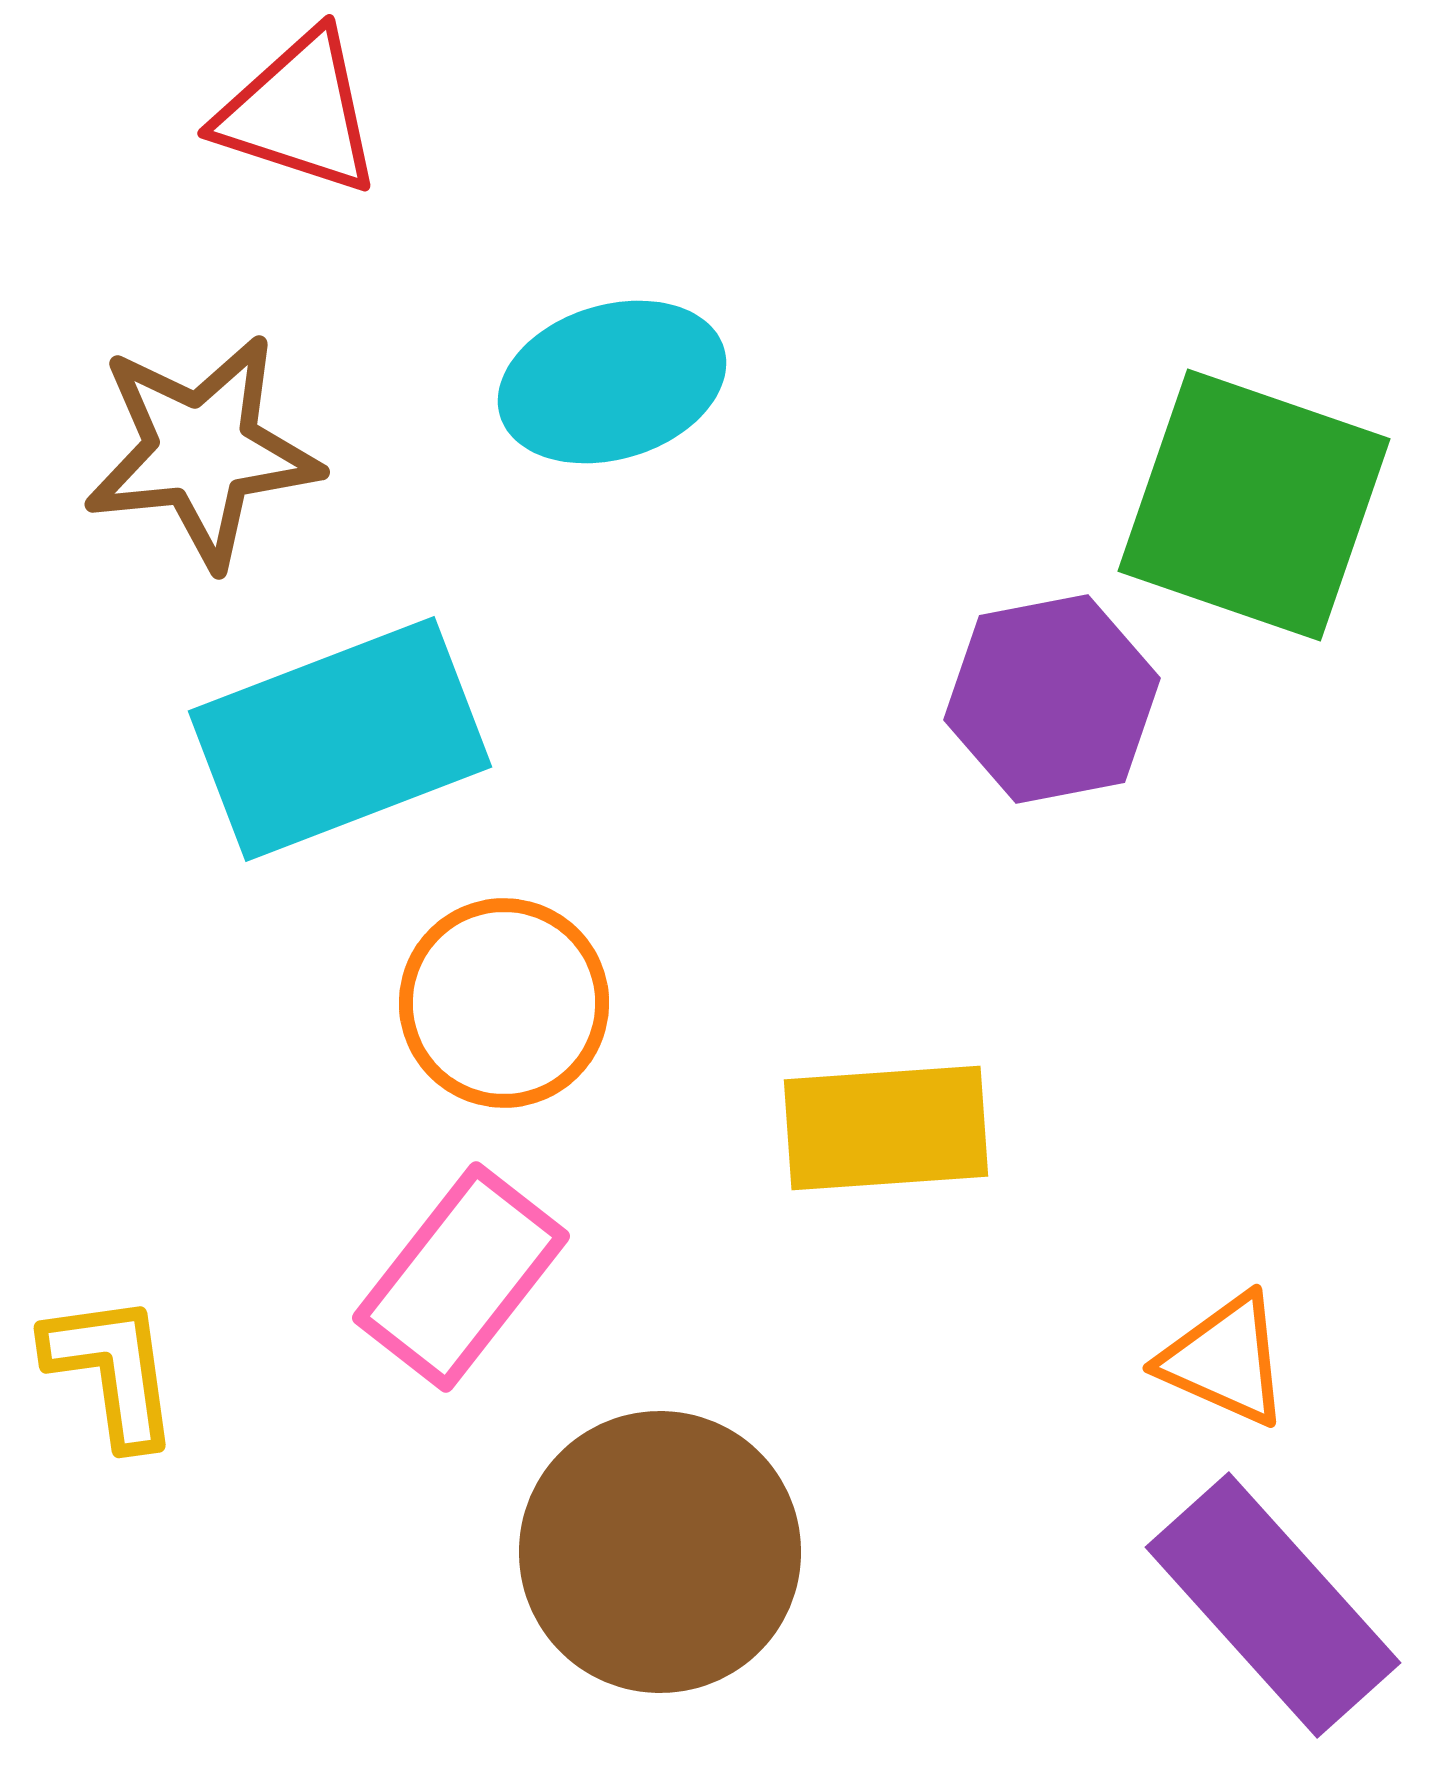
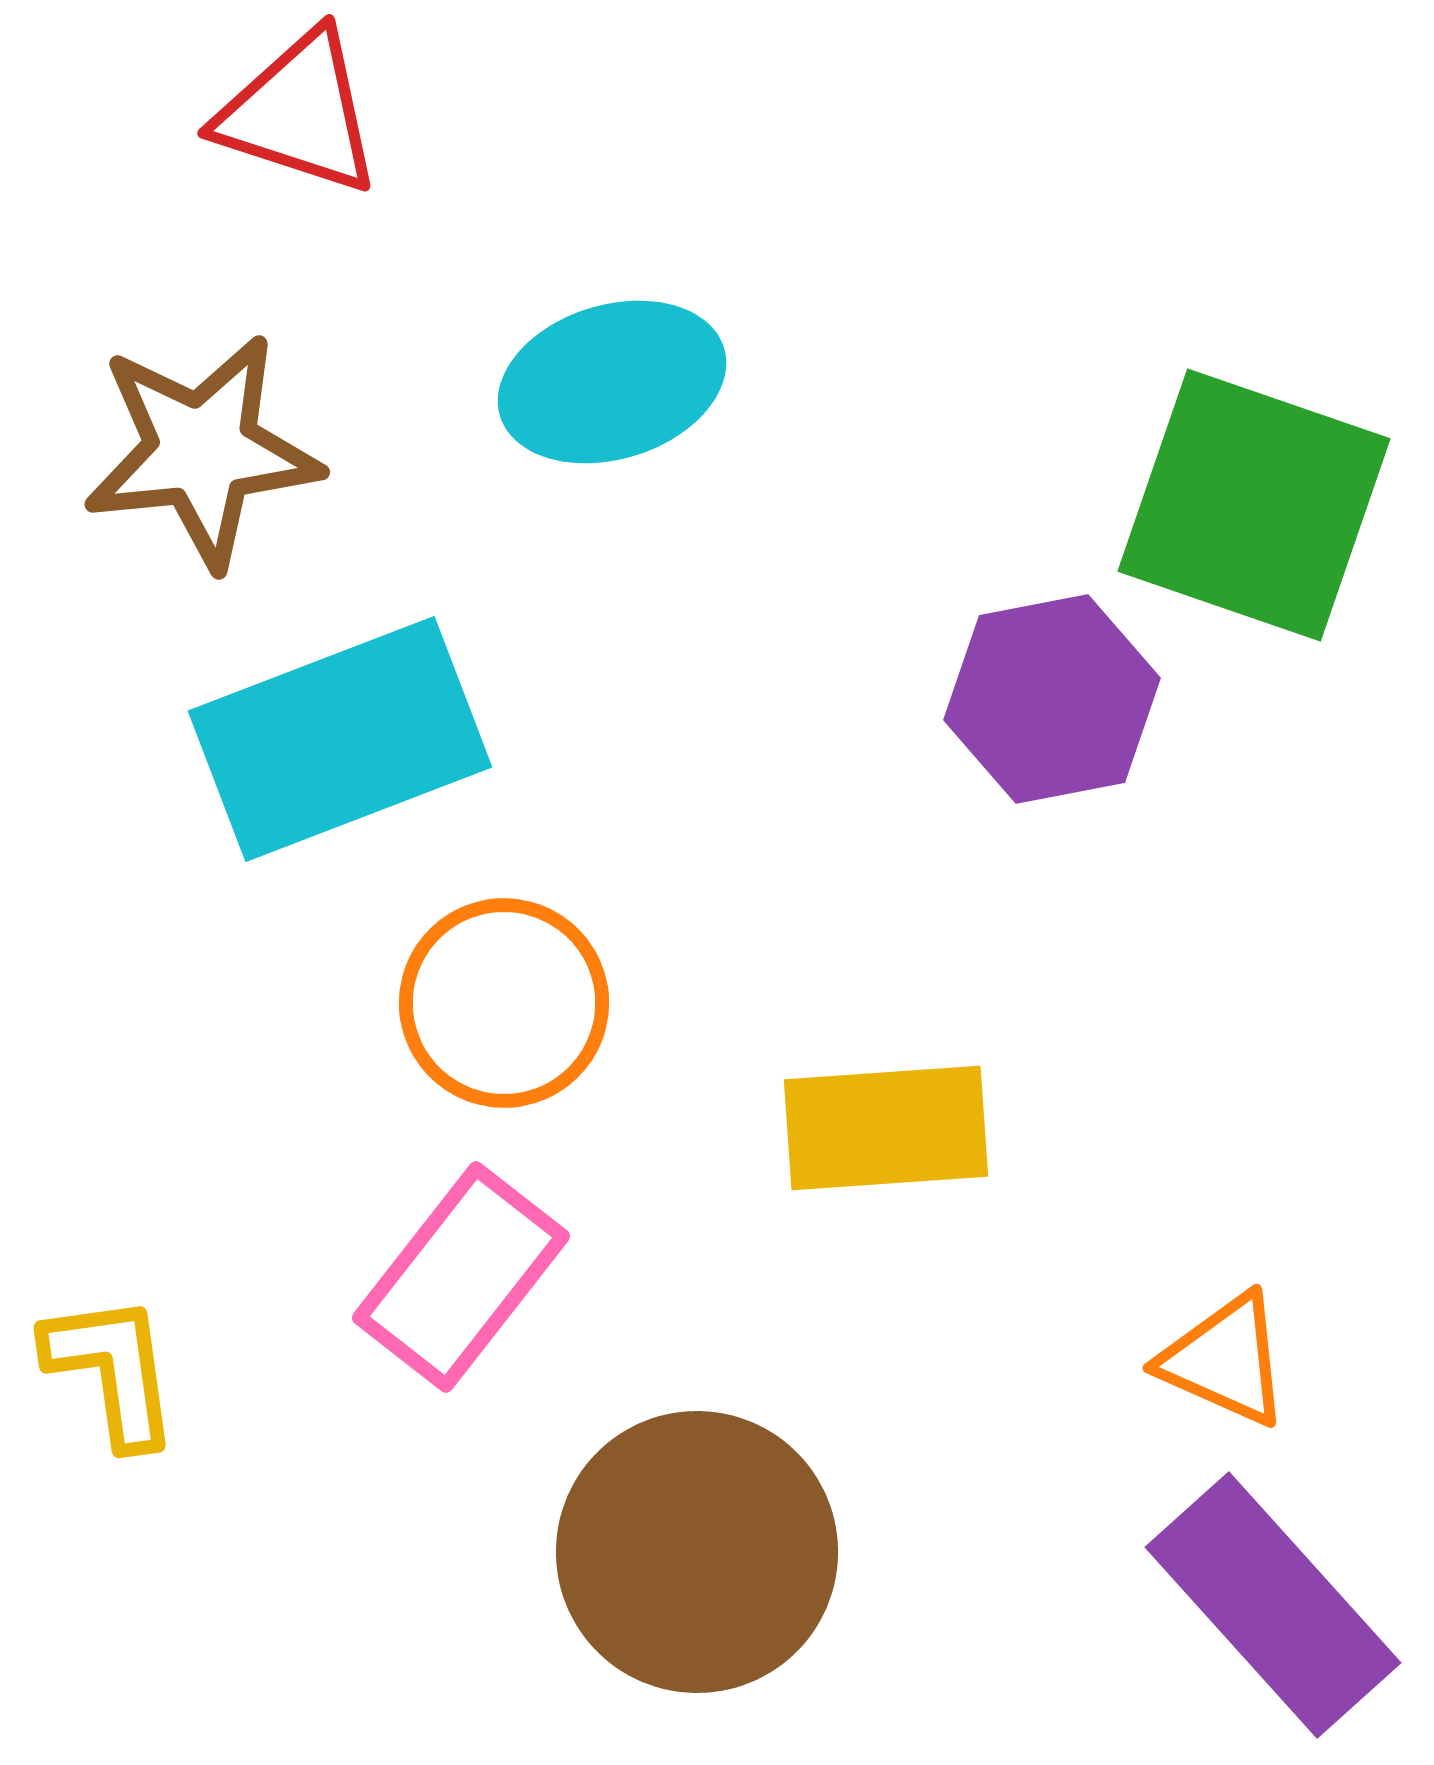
brown circle: moved 37 px right
